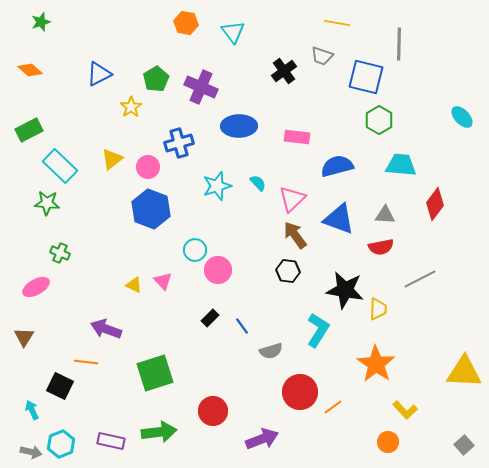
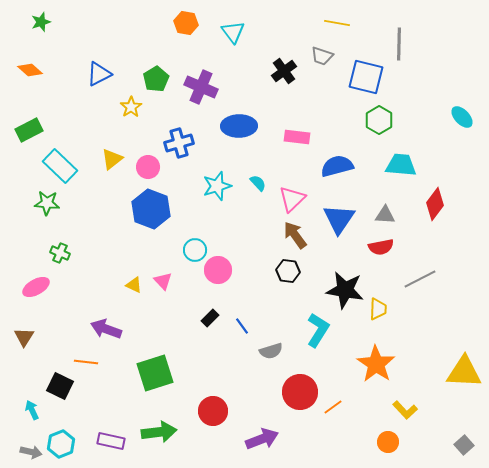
blue triangle at (339, 219): rotated 44 degrees clockwise
